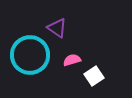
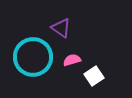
purple triangle: moved 4 px right
cyan circle: moved 3 px right, 2 px down
